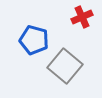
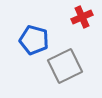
gray square: rotated 24 degrees clockwise
